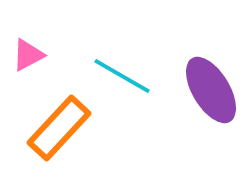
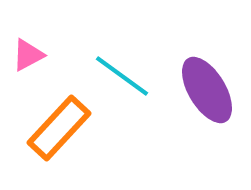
cyan line: rotated 6 degrees clockwise
purple ellipse: moved 4 px left
